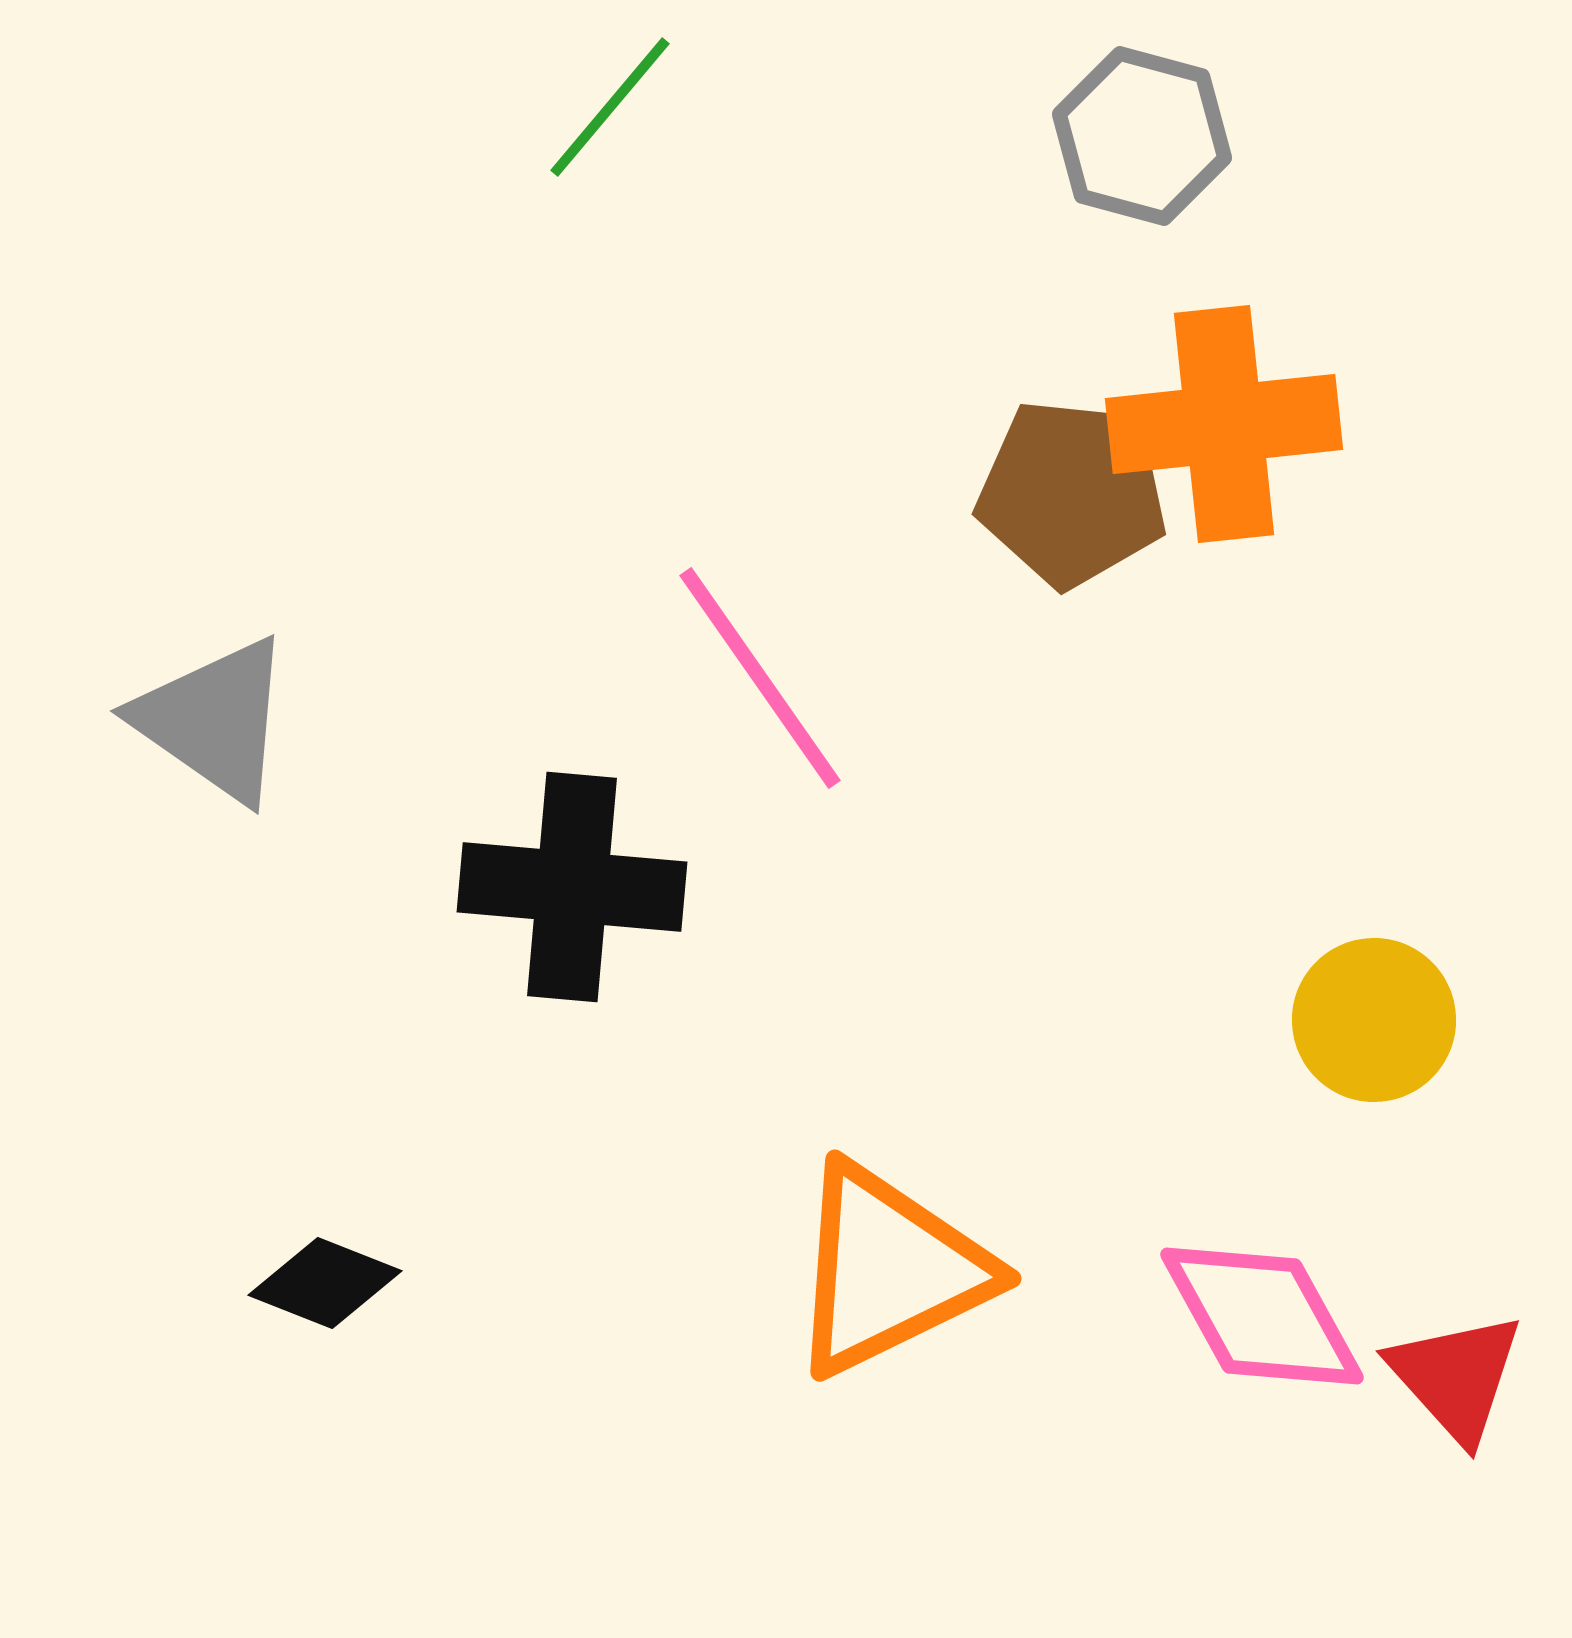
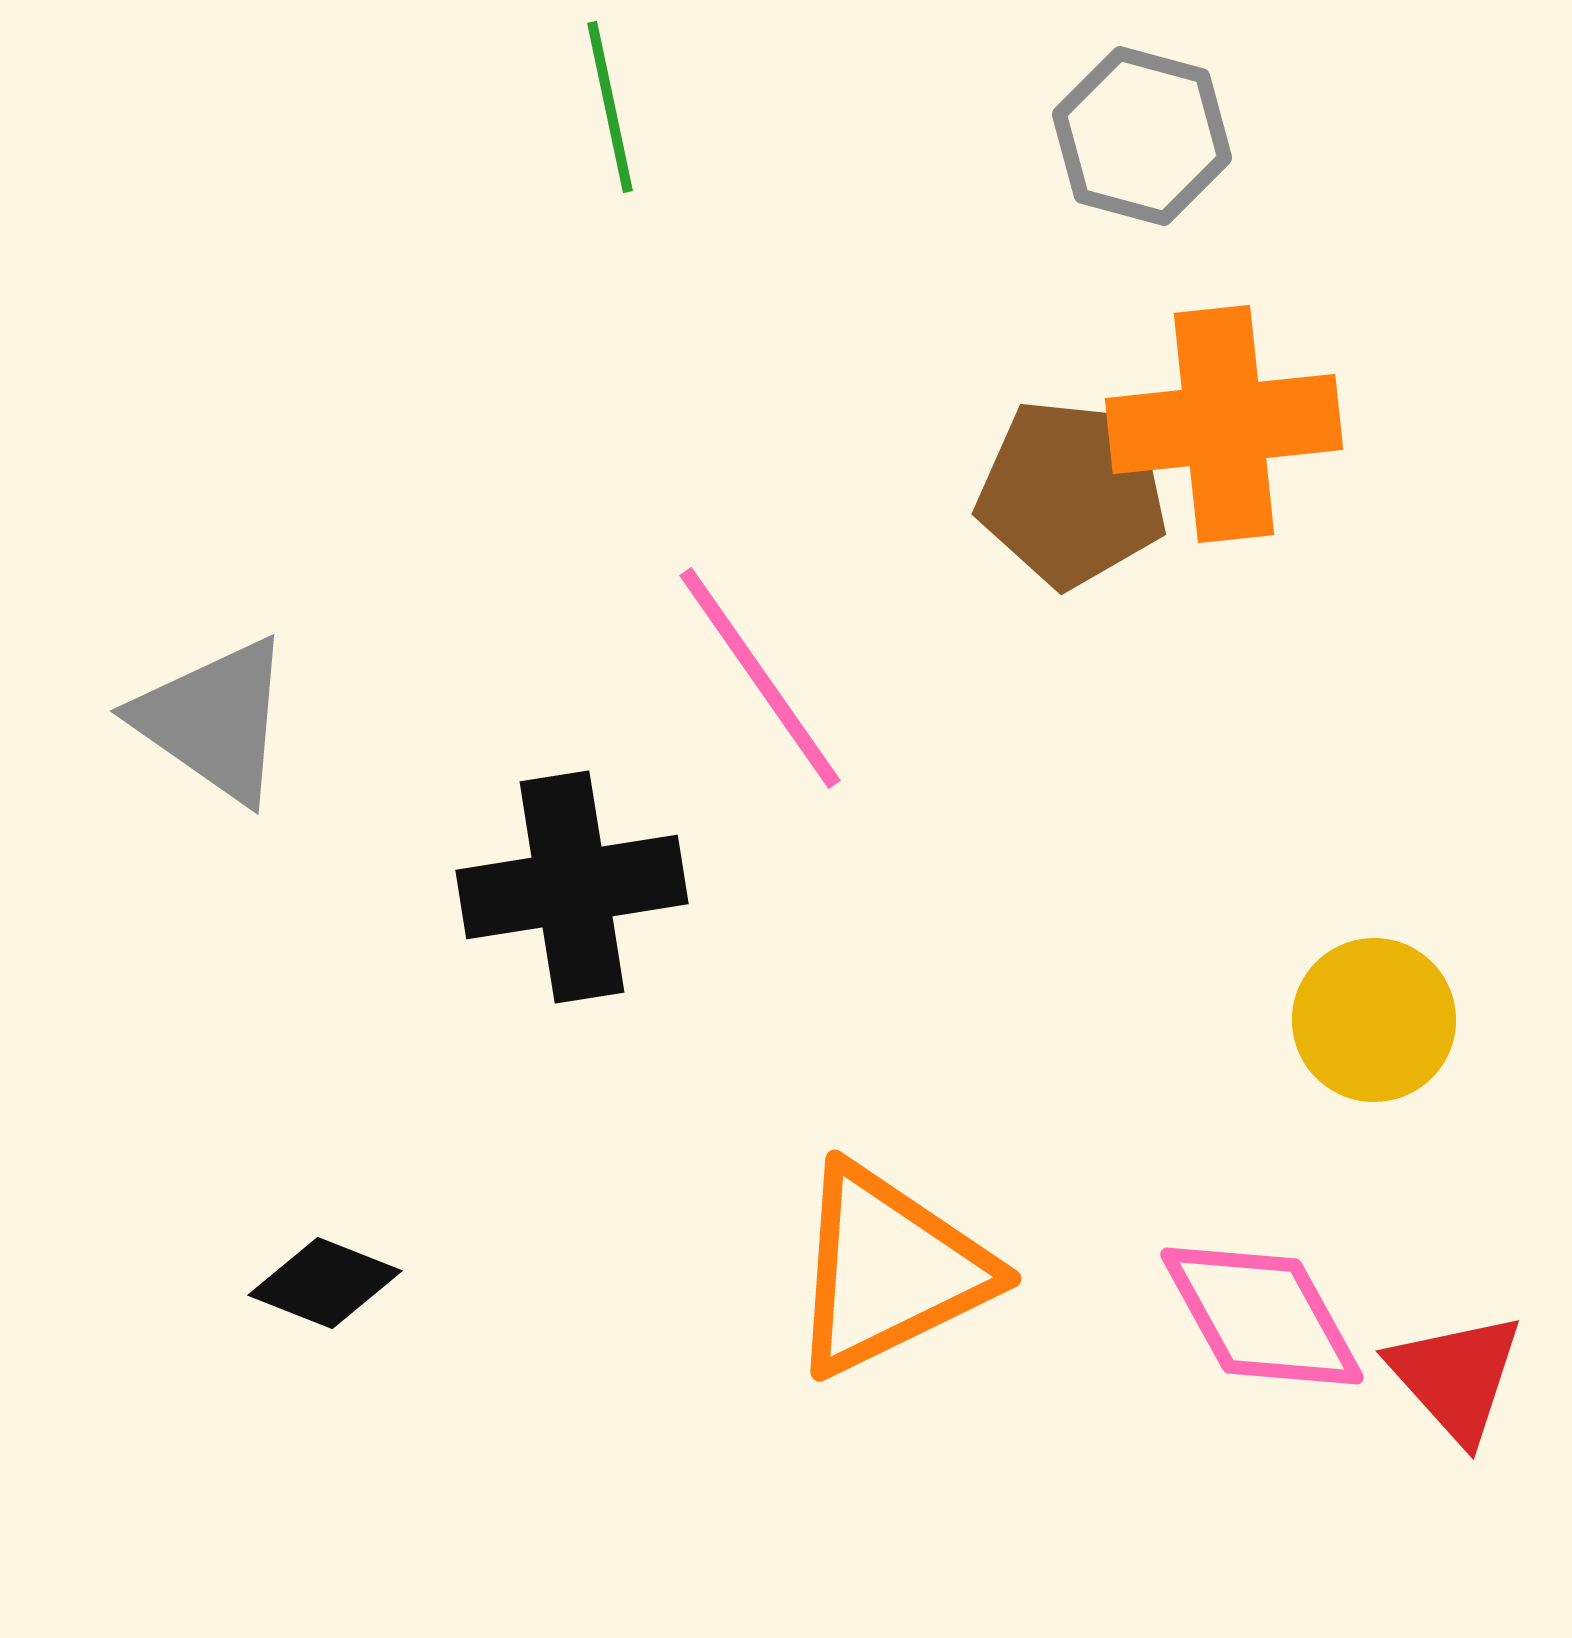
green line: rotated 52 degrees counterclockwise
black cross: rotated 14 degrees counterclockwise
